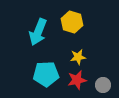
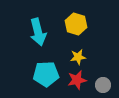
yellow hexagon: moved 4 px right, 2 px down
cyan arrow: rotated 36 degrees counterclockwise
